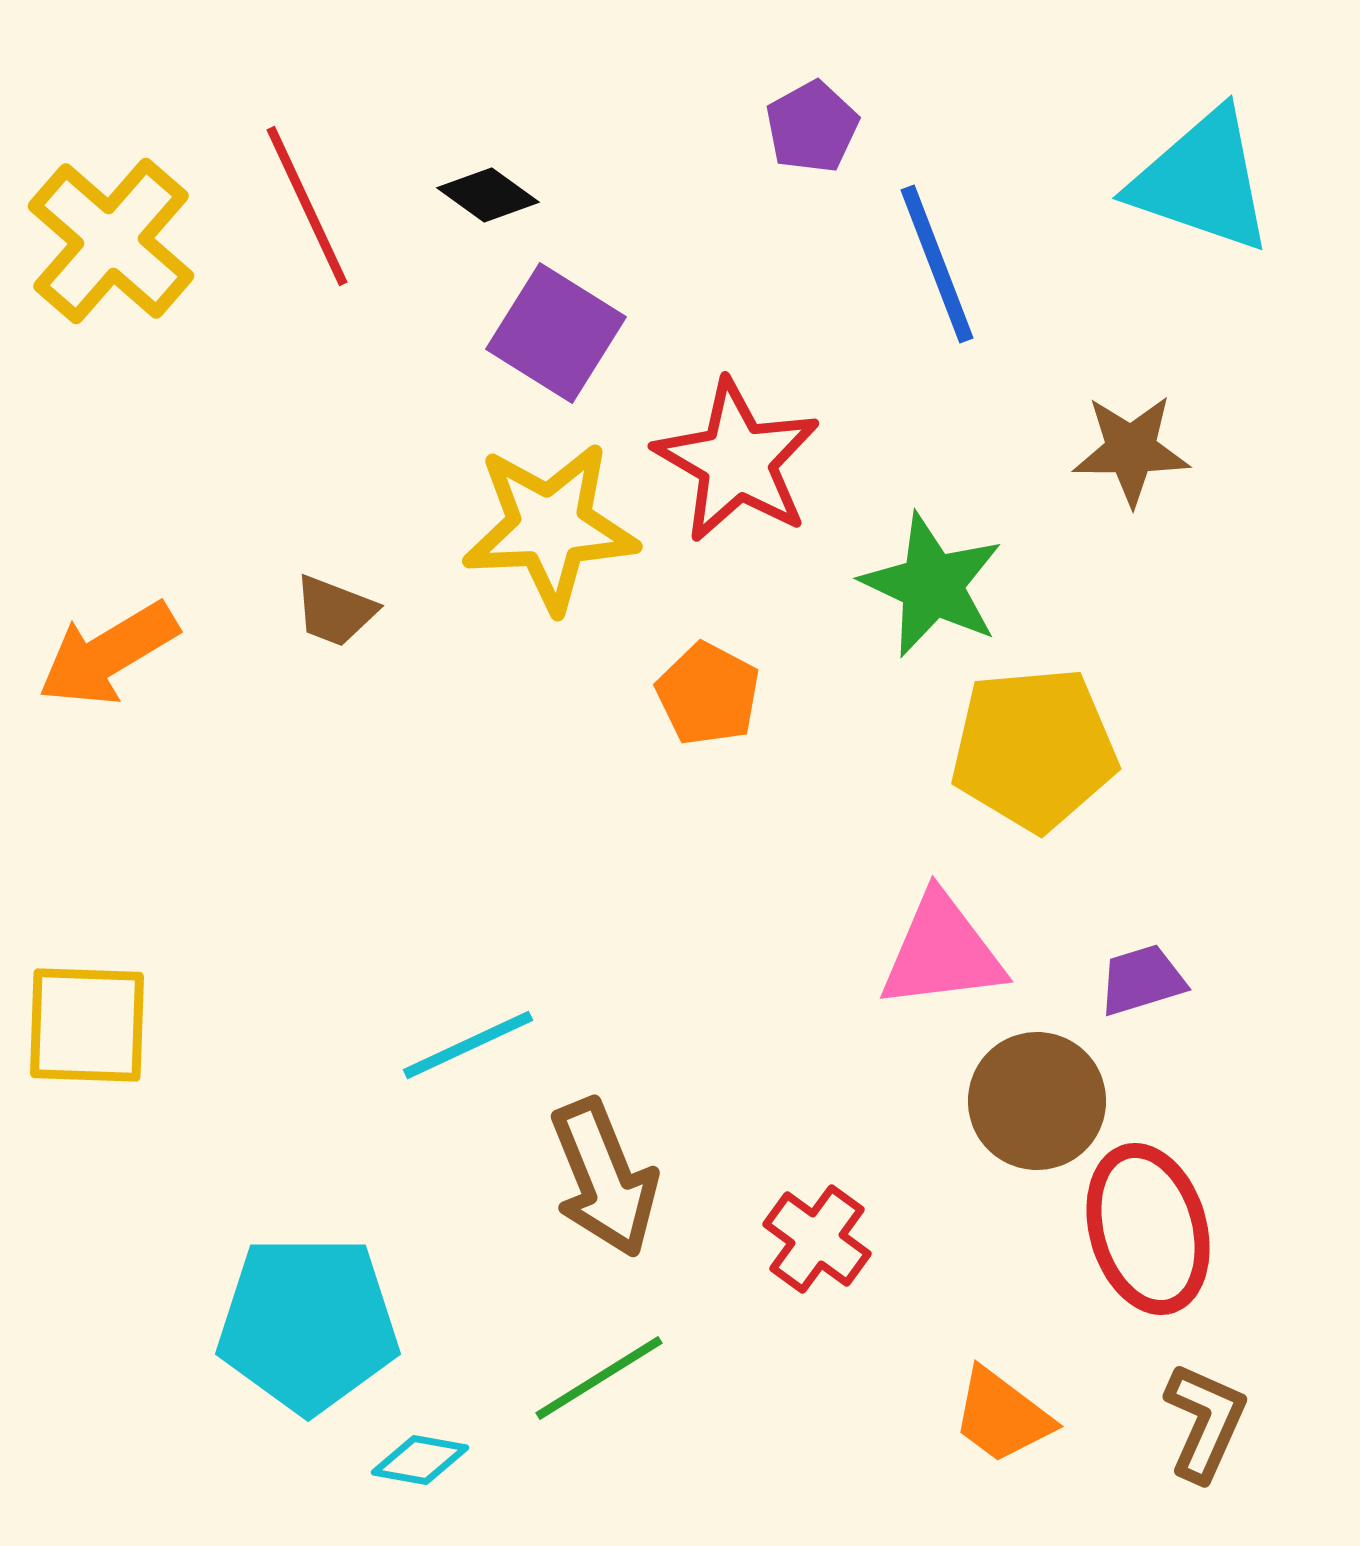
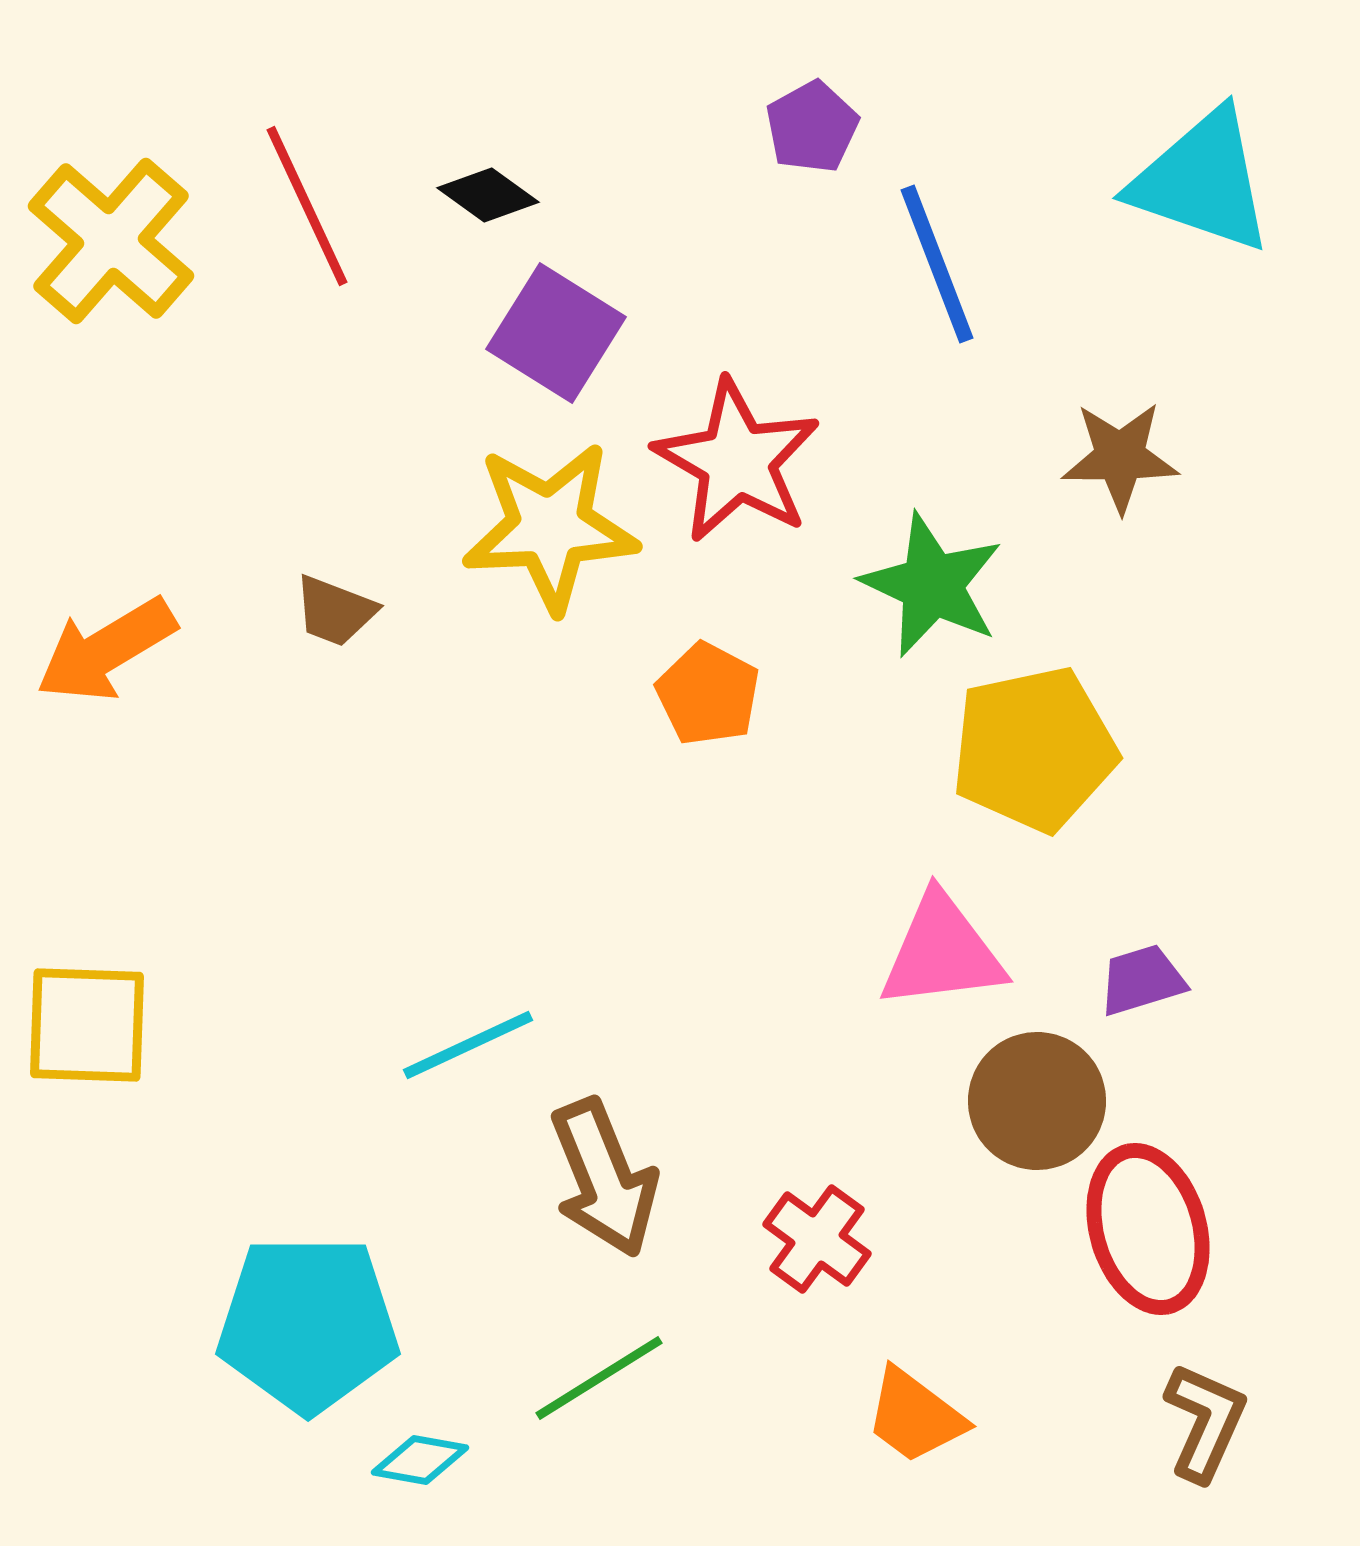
brown star: moved 11 px left, 7 px down
orange arrow: moved 2 px left, 4 px up
yellow pentagon: rotated 7 degrees counterclockwise
orange trapezoid: moved 87 px left
